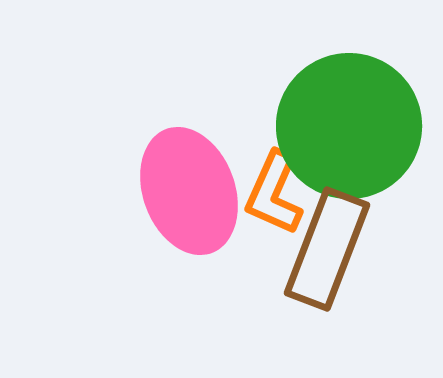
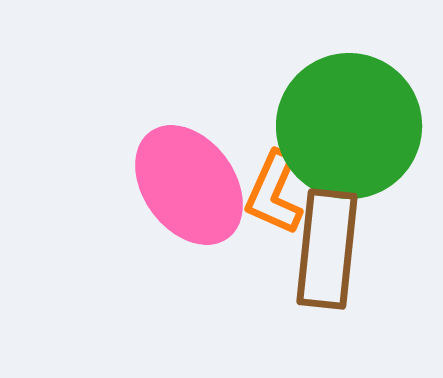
pink ellipse: moved 6 px up; rotated 16 degrees counterclockwise
brown rectangle: rotated 15 degrees counterclockwise
